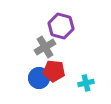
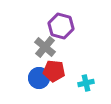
gray cross: rotated 20 degrees counterclockwise
